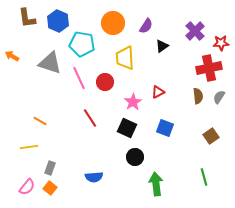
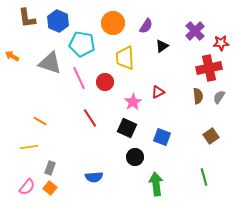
blue square: moved 3 px left, 9 px down
